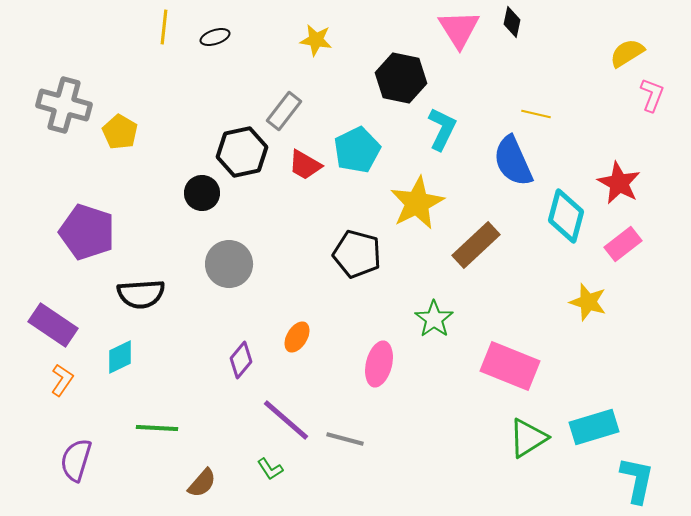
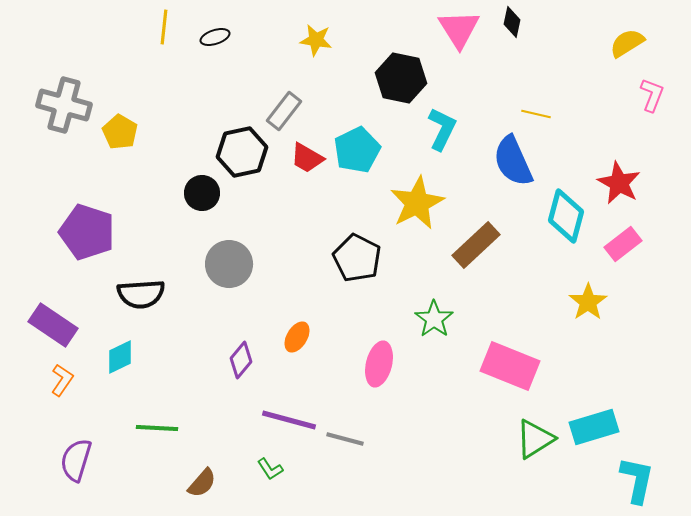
yellow semicircle at (627, 53): moved 10 px up
red trapezoid at (305, 165): moved 2 px right, 7 px up
black pentagon at (357, 254): moved 4 px down; rotated 12 degrees clockwise
yellow star at (588, 302): rotated 21 degrees clockwise
purple line at (286, 420): moved 3 px right; rotated 26 degrees counterclockwise
green triangle at (528, 438): moved 7 px right, 1 px down
